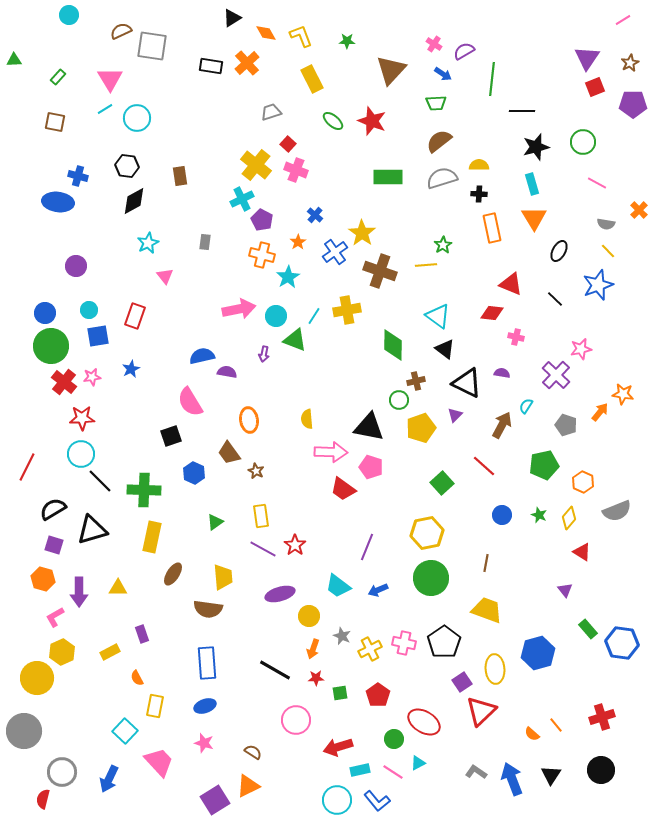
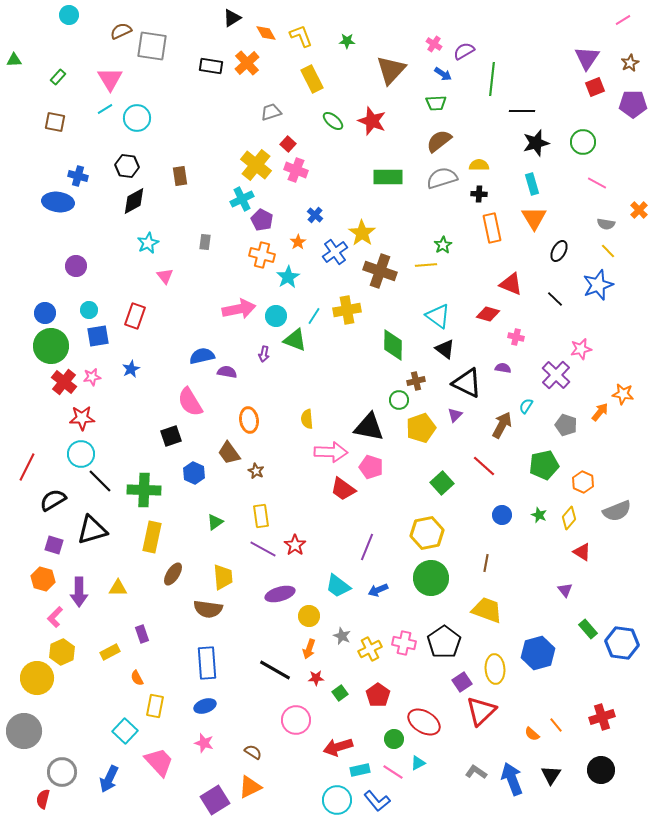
black star at (536, 147): moved 4 px up
red diamond at (492, 313): moved 4 px left, 1 px down; rotated 10 degrees clockwise
purple semicircle at (502, 373): moved 1 px right, 5 px up
black semicircle at (53, 509): moved 9 px up
pink L-shape at (55, 617): rotated 15 degrees counterclockwise
orange arrow at (313, 649): moved 4 px left
green square at (340, 693): rotated 28 degrees counterclockwise
orange triangle at (248, 786): moved 2 px right, 1 px down
